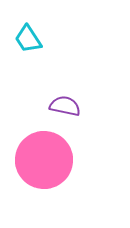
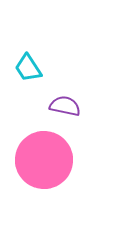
cyan trapezoid: moved 29 px down
